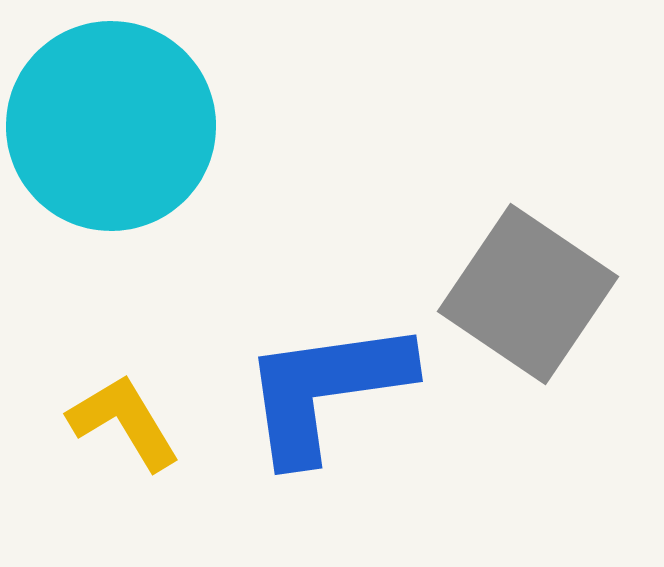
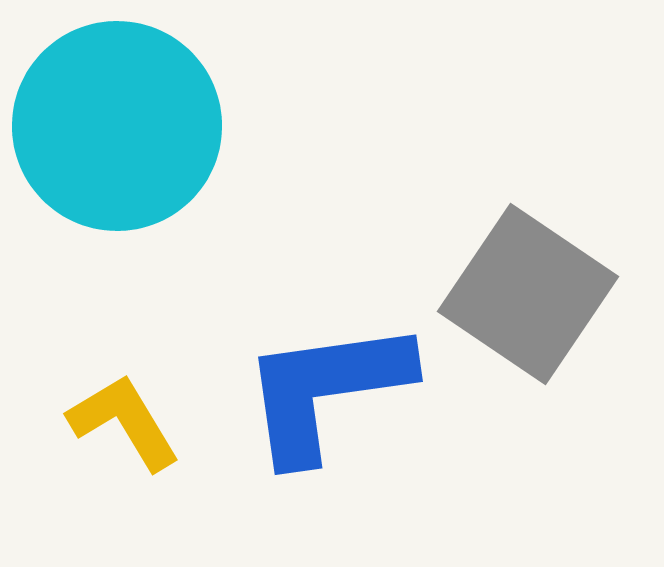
cyan circle: moved 6 px right
